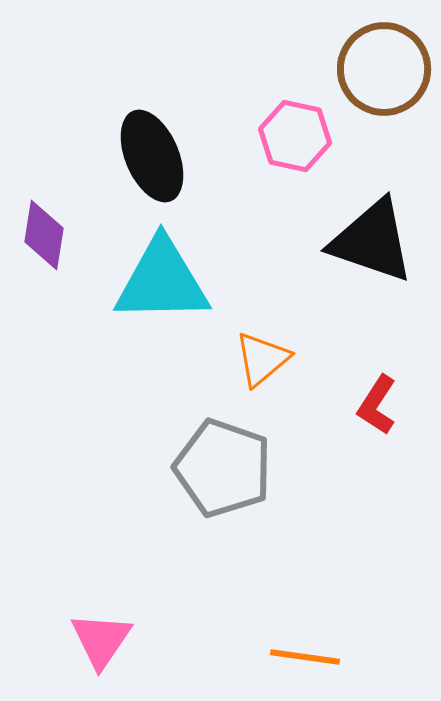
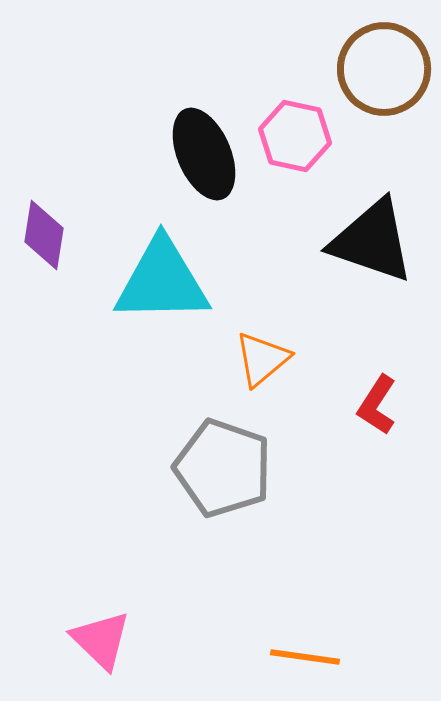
black ellipse: moved 52 px right, 2 px up
pink triangle: rotated 20 degrees counterclockwise
